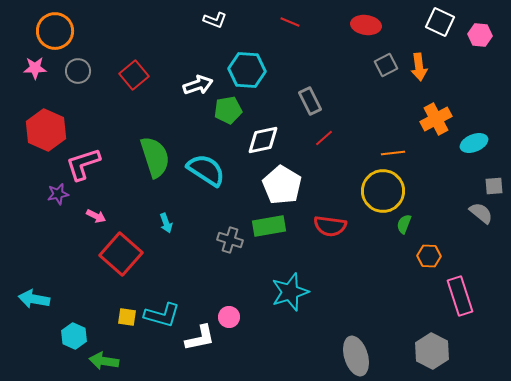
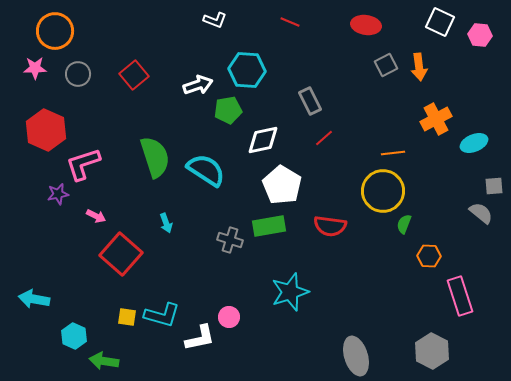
gray circle at (78, 71): moved 3 px down
